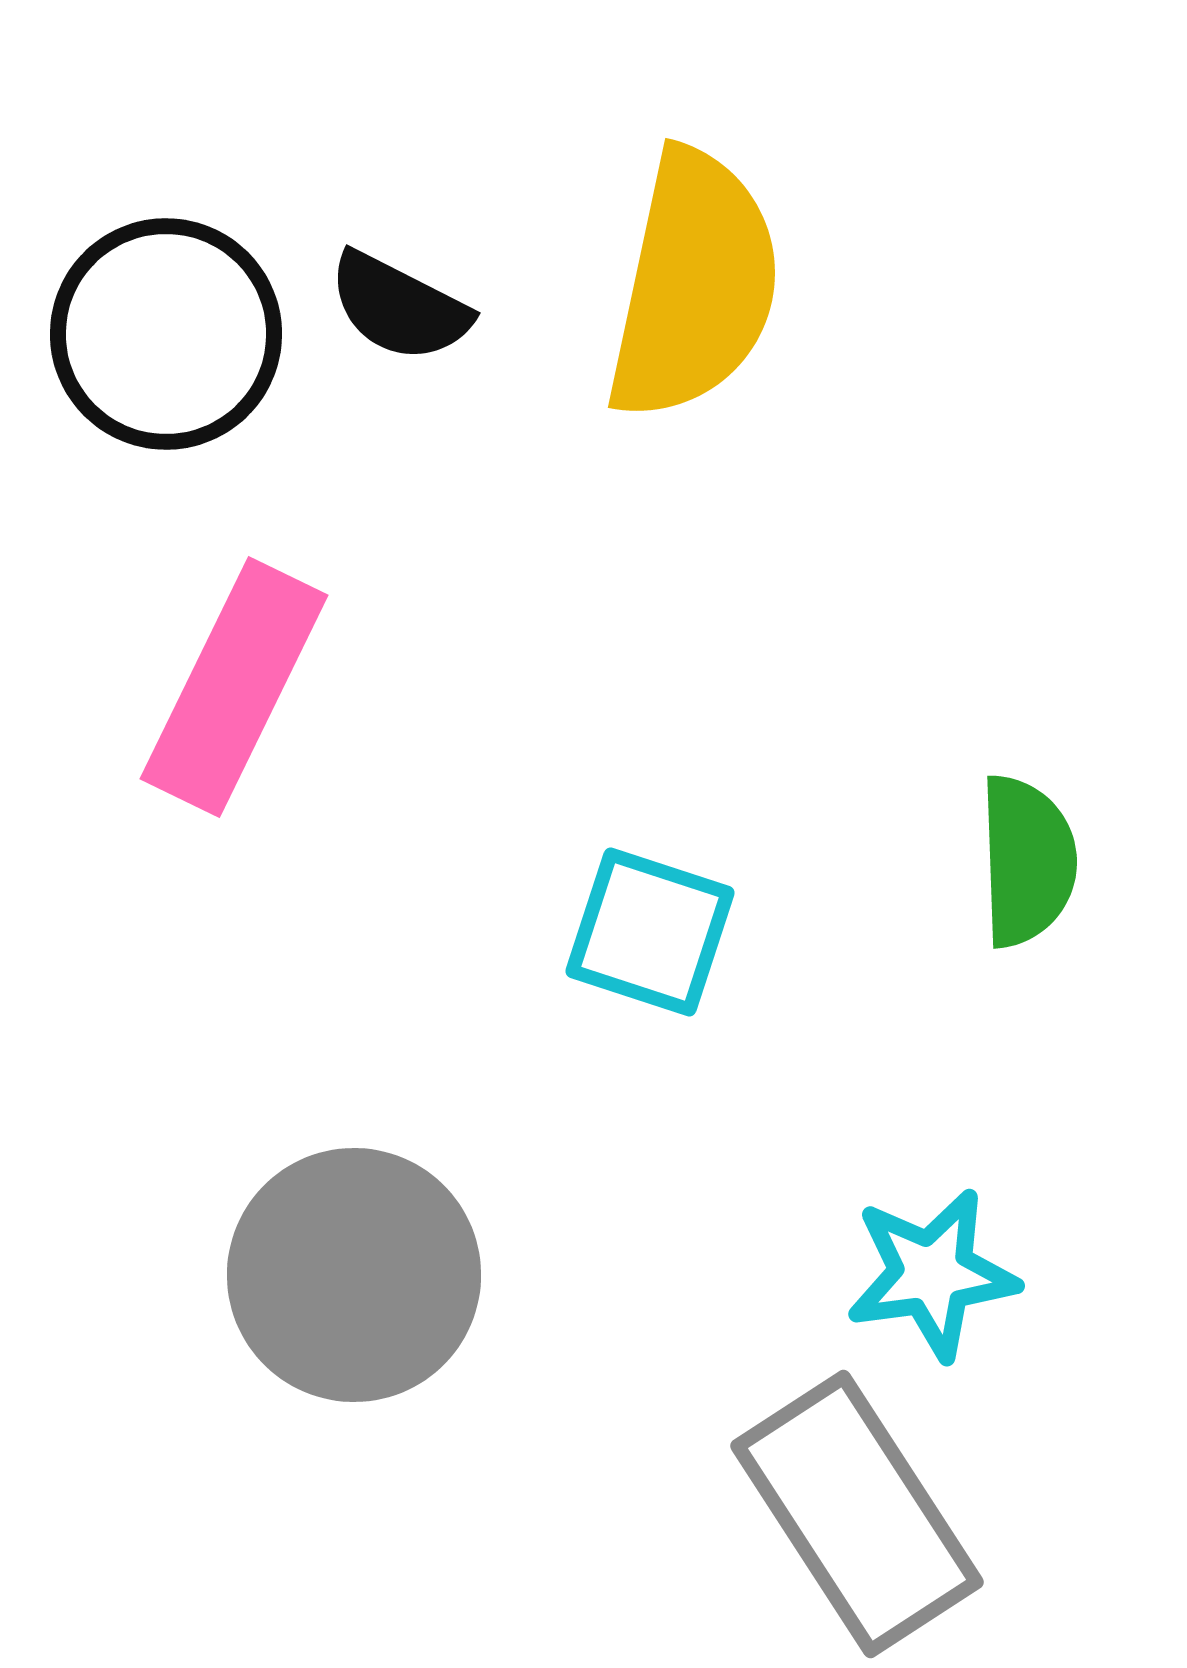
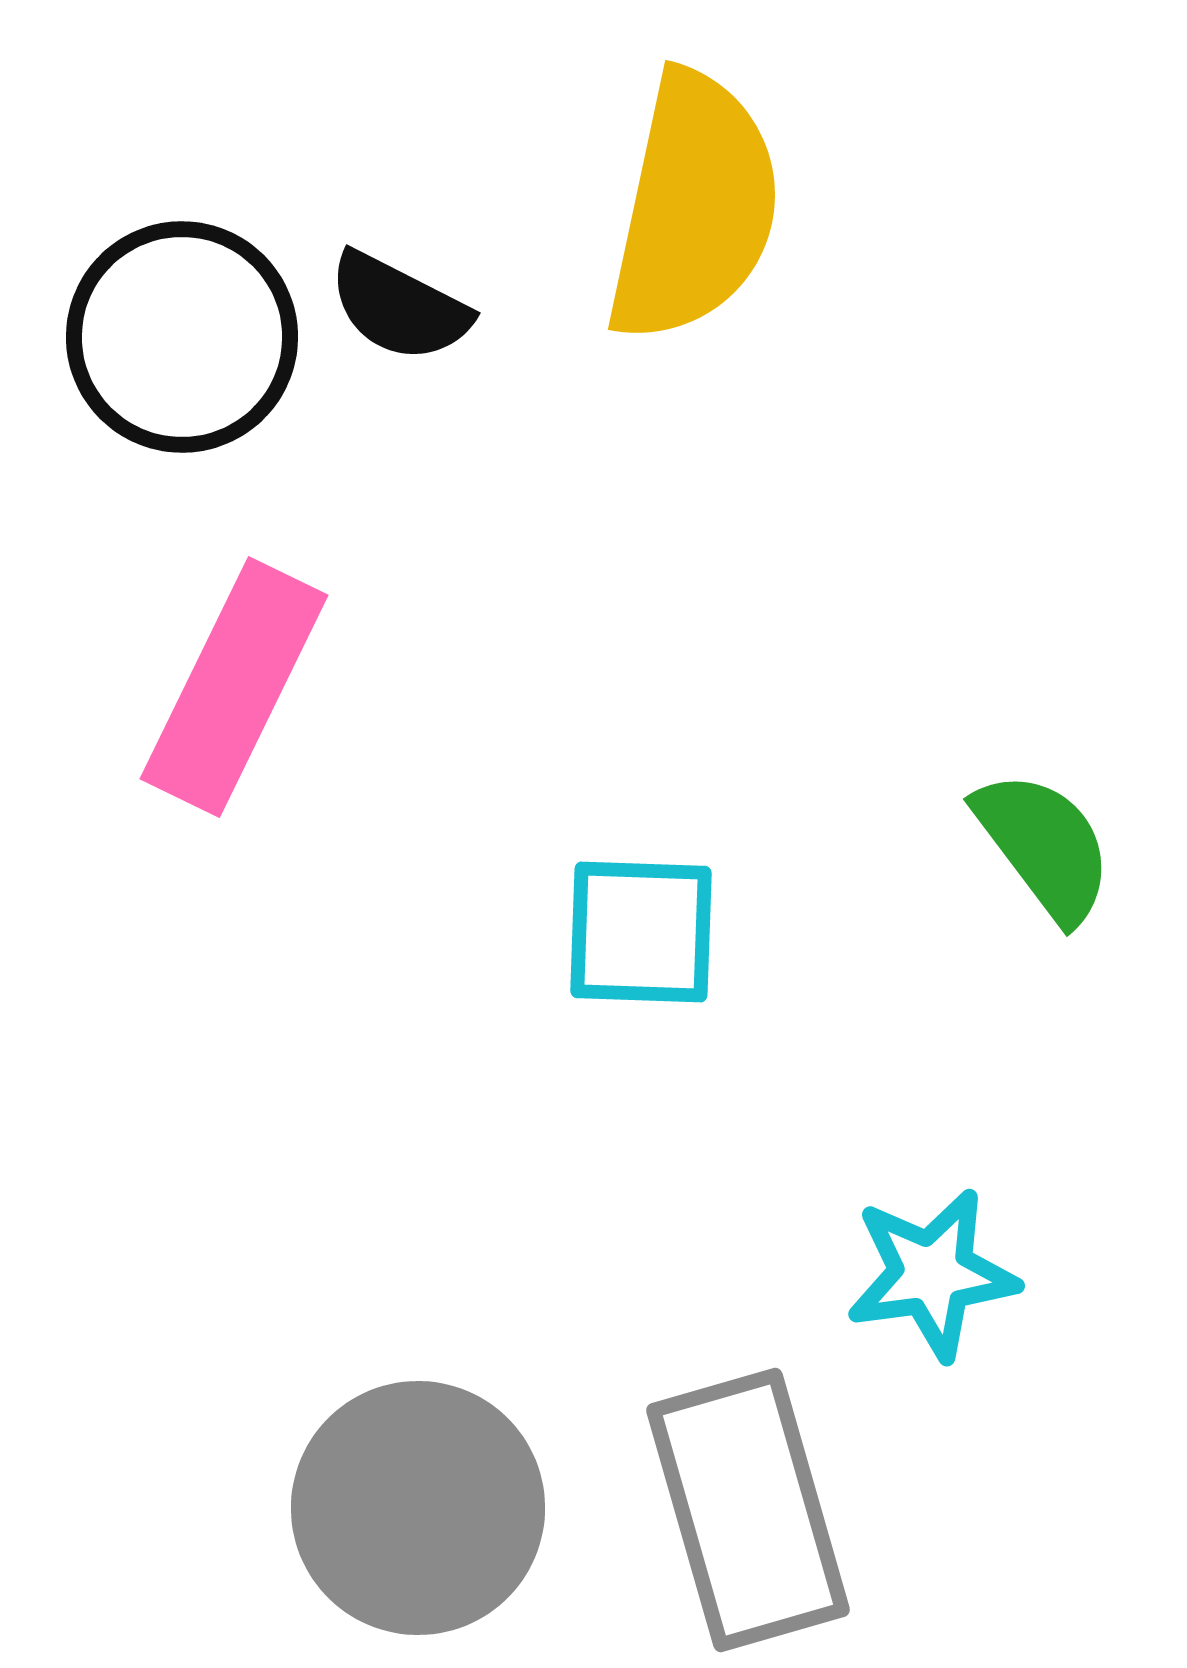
yellow semicircle: moved 78 px up
black circle: moved 16 px right, 3 px down
green semicircle: moved 17 px right, 15 px up; rotated 35 degrees counterclockwise
cyan square: moved 9 px left; rotated 16 degrees counterclockwise
gray circle: moved 64 px right, 233 px down
gray rectangle: moved 109 px left, 4 px up; rotated 17 degrees clockwise
